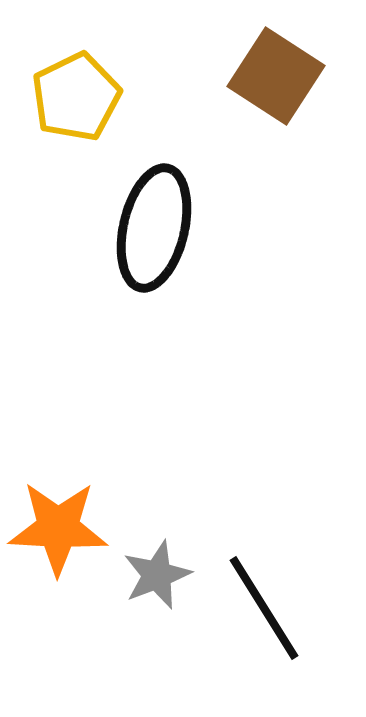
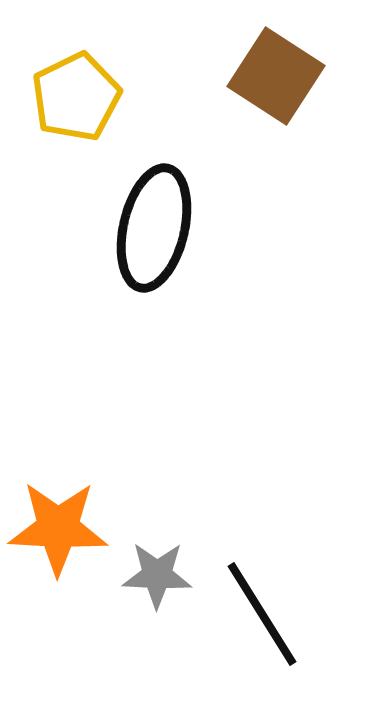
gray star: rotated 24 degrees clockwise
black line: moved 2 px left, 6 px down
